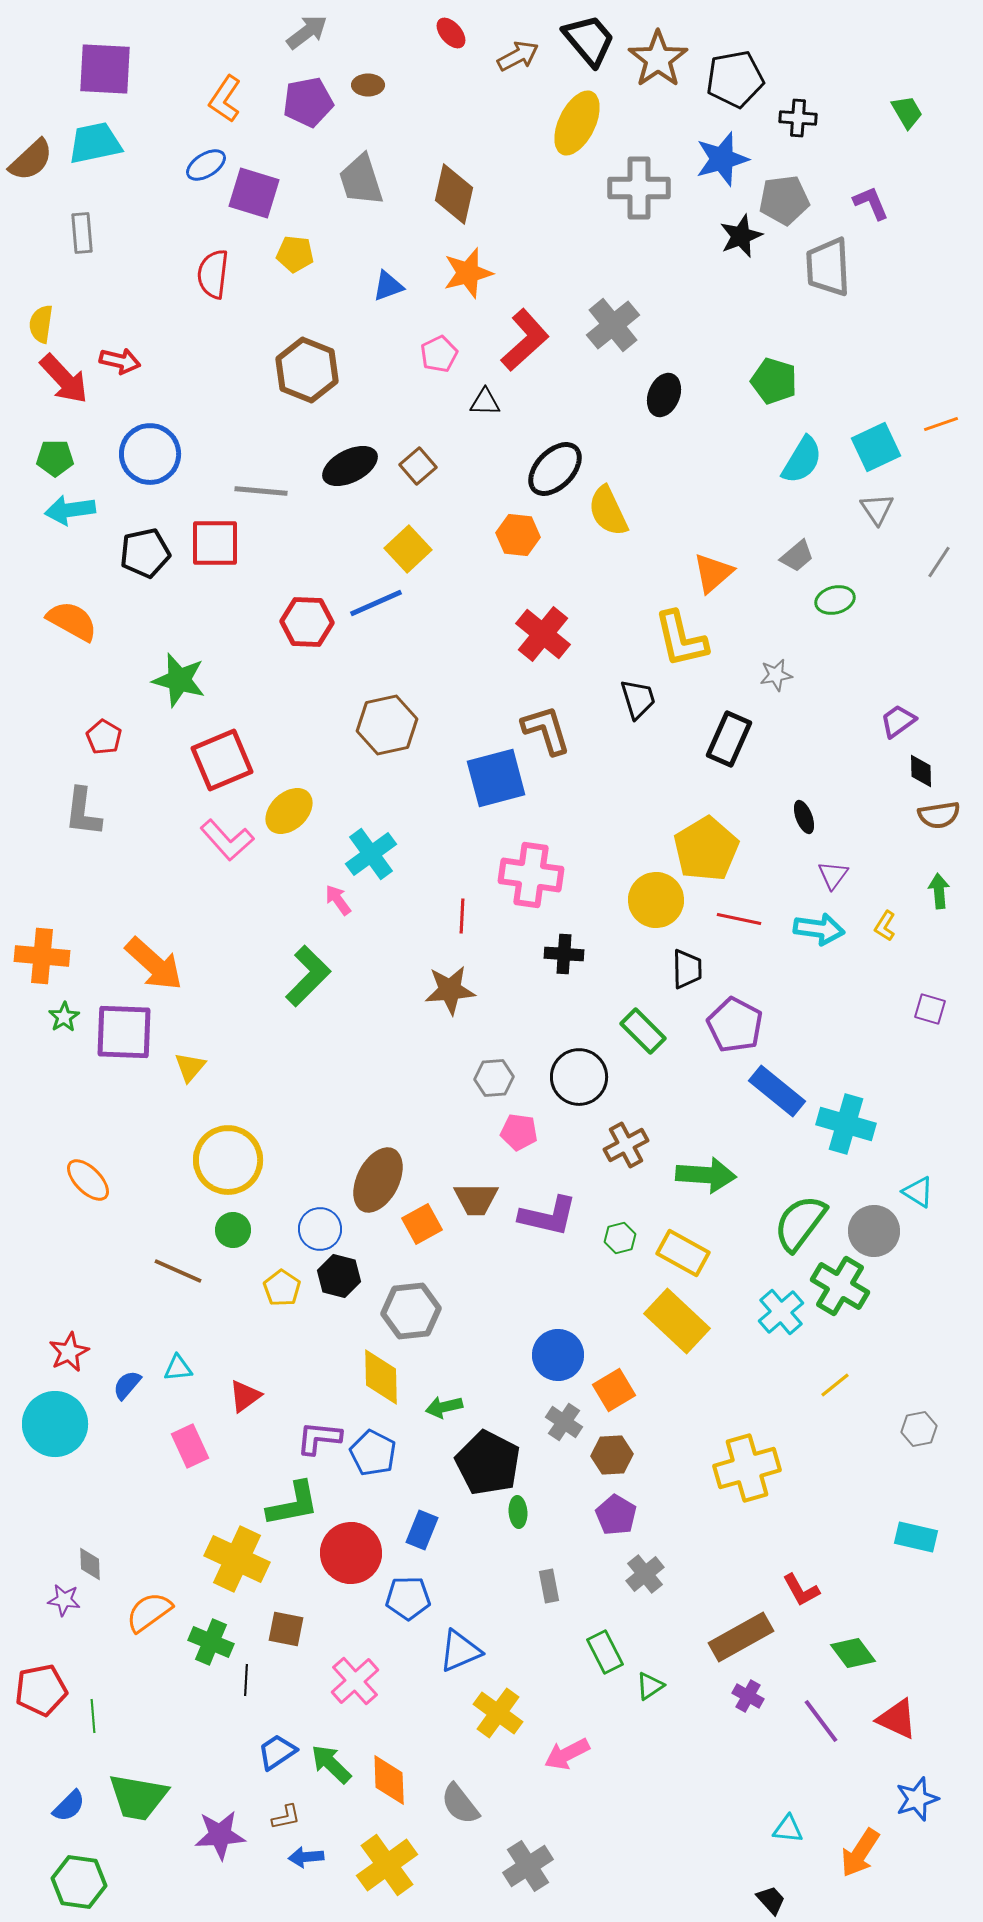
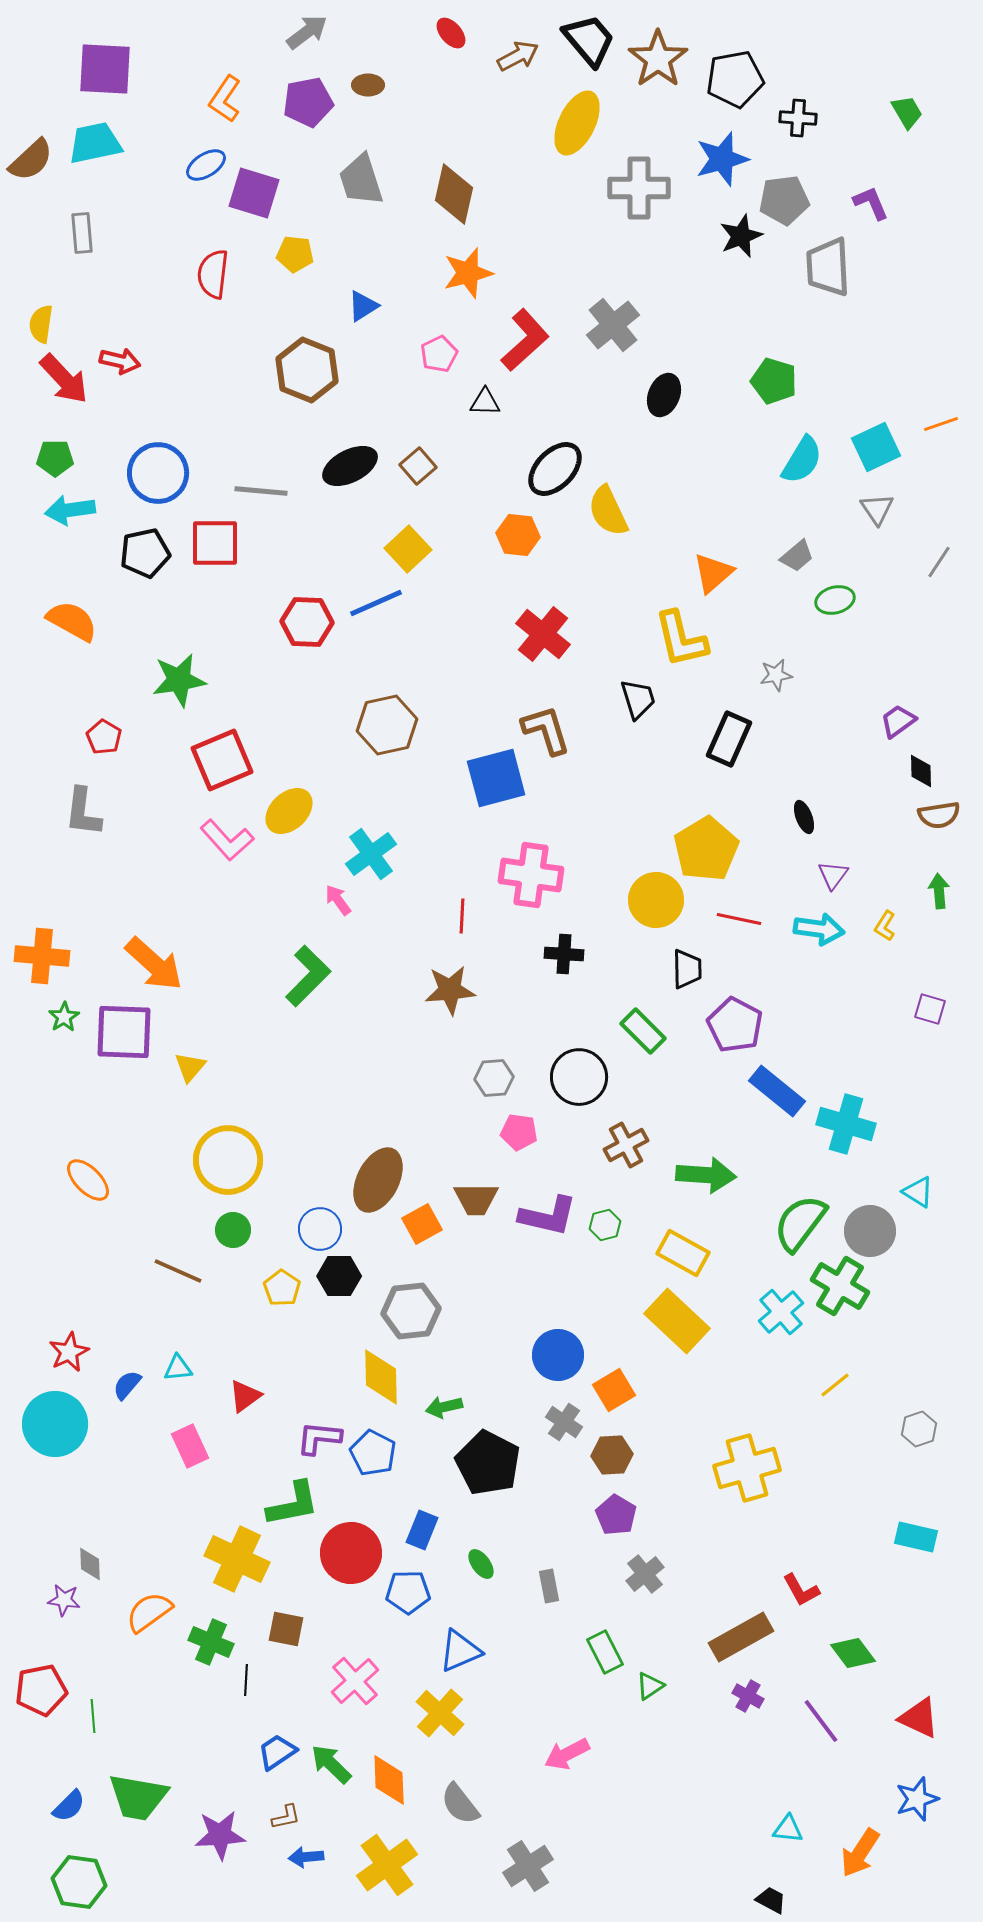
blue triangle at (388, 286): moved 25 px left, 20 px down; rotated 12 degrees counterclockwise
blue circle at (150, 454): moved 8 px right, 19 px down
green star at (179, 680): rotated 24 degrees counterclockwise
gray circle at (874, 1231): moved 4 px left
green hexagon at (620, 1238): moved 15 px left, 13 px up
black hexagon at (339, 1276): rotated 15 degrees counterclockwise
gray hexagon at (919, 1429): rotated 8 degrees counterclockwise
green ellipse at (518, 1512): moved 37 px left, 52 px down; rotated 32 degrees counterclockwise
blue pentagon at (408, 1598): moved 6 px up
yellow cross at (498, 1713): moved 58 px left; rotated 6 degrees clockwise
red triangle at (897, 1719): moved 22 px right, 1 px up
black trapezoid at (771, 1900): rotated 20 degrees counterclockwise
